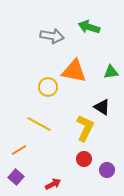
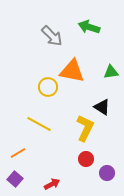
gray arrow: rotated 35 degrees clockwise
orange triangle: moved 2 px left
orange line: moved 1 px left, 3 px down
red circle: moved 2 px right
purple circle: moved 3 px down
purple square: moved 1 px left, 2 px down
red arrow: moved 1 px left
